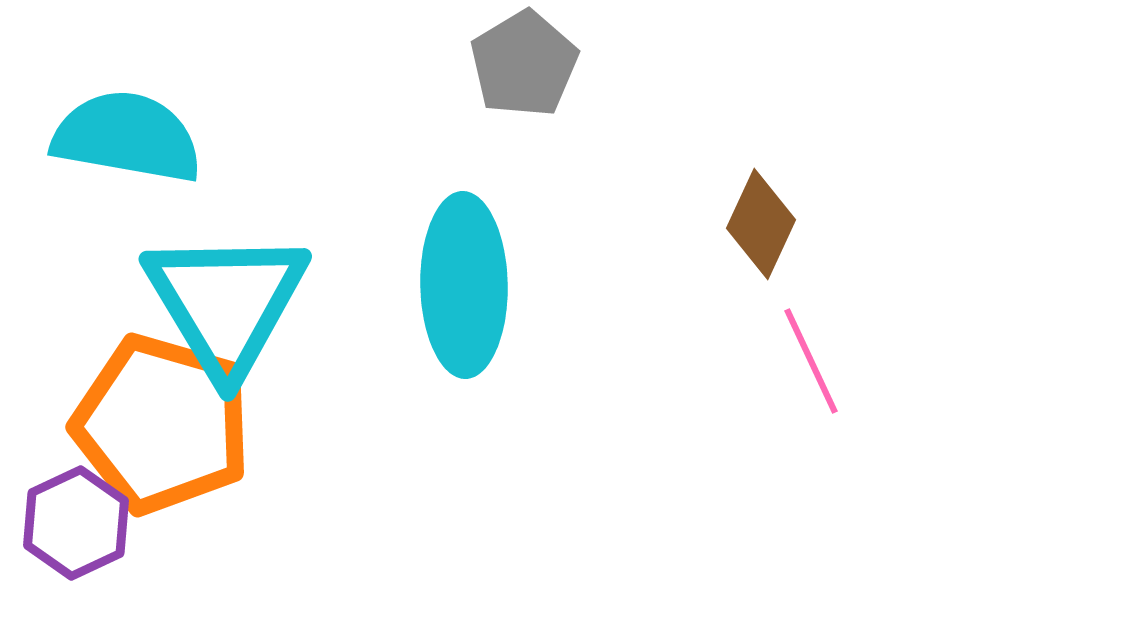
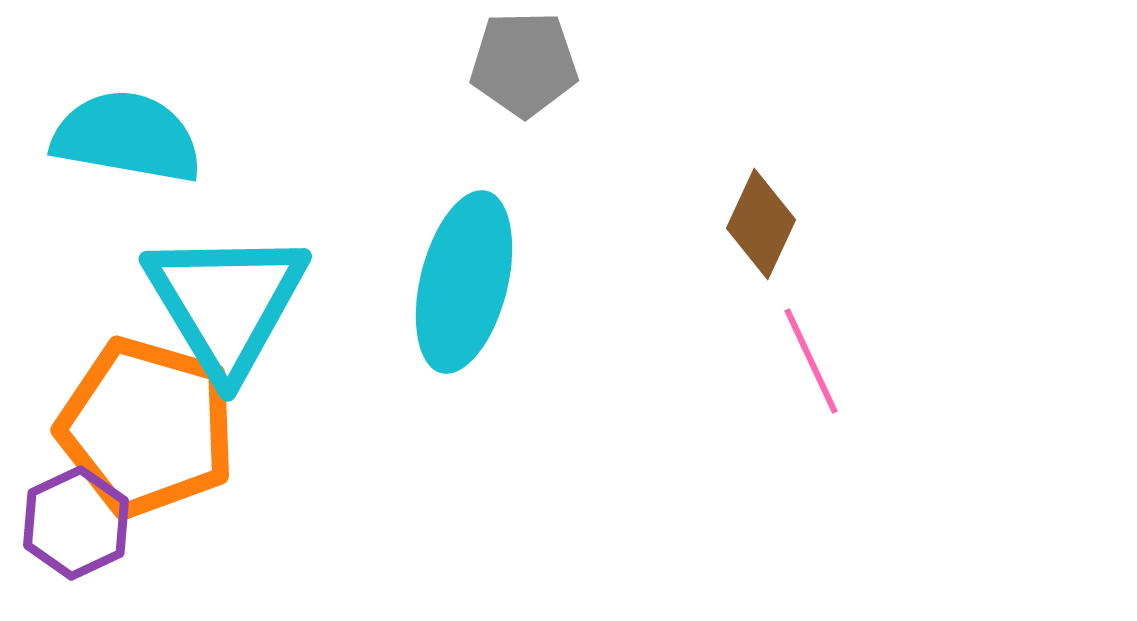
gray pentagon: rotated 30 degrees clockwise
cyan ellipse: moved 3 px up; rotated 15 degrees clockwise
orange pentagon: moved 15 px left, 3 px down
